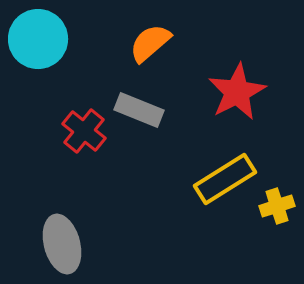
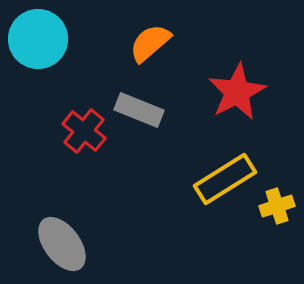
gray ellipse: rotated 22 degrees counterclockwise
